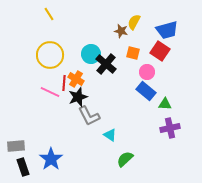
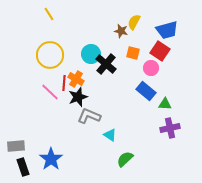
pink circle: moved 4 px right, 4 px up
pink line: rotated 18 degrees clockwise
gray L-shape: rotated 140 degrees clockwise
